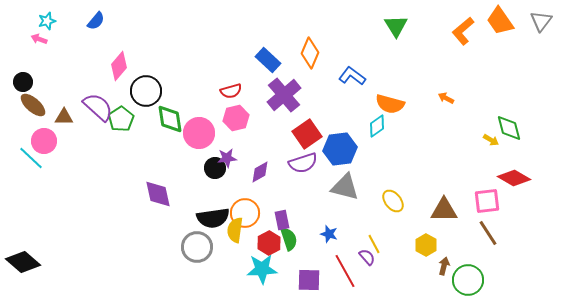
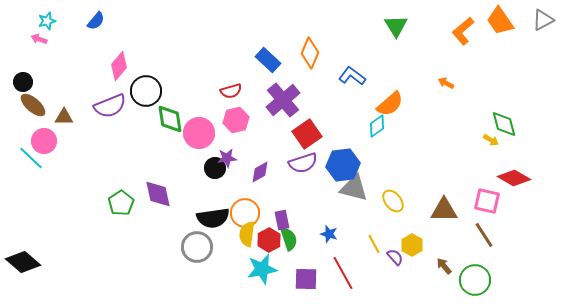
gray triangle at (541, 21): moved 2 px right, 1 px up; rotated 25 degrees clockwise
purple cross at (284, 95): moved 1 px left, 5 px down
orange arrow at (446, 98): moved 15 px up
orange semicircle at (390, 104): rotated 56 degrees counterclockwise
purple semicircle at (98, 107): moved 12 px right, 1 px up; rotated 116 degrees clockwise
pink hexagon at (236, 118): moved 2 px down
green pentagon at (121, 119): moved 84 px down
green diamond at (509, 128): moved 5 px left, 4 px up
blue hexagon at (340, 149): moved 3 px right, 16 px down
gray triangle at (345, 187): moved 9 px right, 1 px down
pink square at (487, 201): rotated 20 degrees clockwise
yellow semicircle at (235, 230): moved 12 px right, 4 px down
brown line at (488, 233): moved 4 px left, 2 px down
red hexagon at (269, 243): moved 3 px up
yellow hexagon at (426, 245): moved 14 px left
purple semicircle at (367, 257): moved 28 px right
brown arrow at (444, 266): rotated 54 degrees counterclockwise
cyan star at (262, 269): rotated 8 degrees counterclockwise
red line at (345, 271): moved 2 px left, 2 px down
purple square at (309, 280): moved 3 px left, 1 px up
green circle at (468, 280): moved 7 px right
